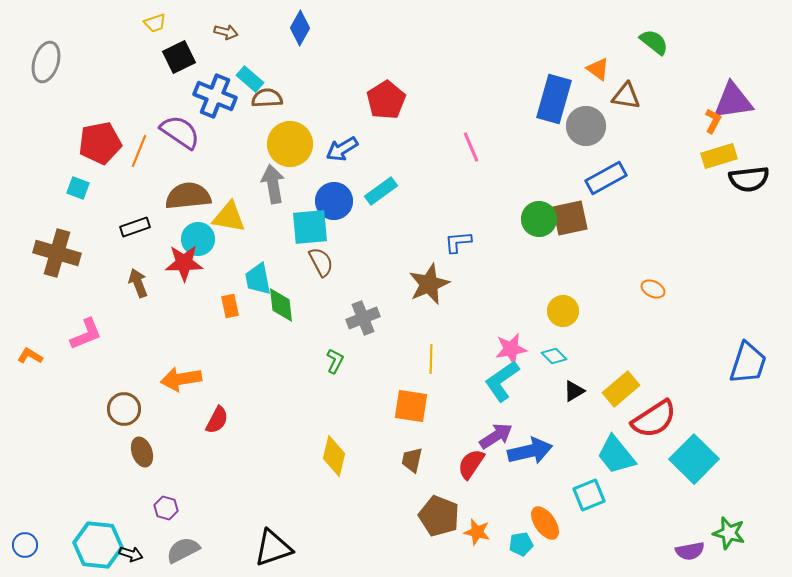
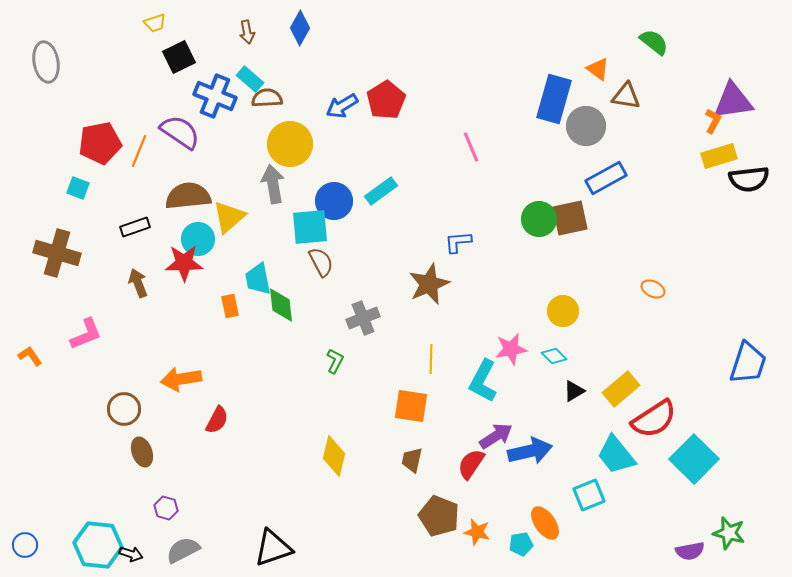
brown arrow at (226, 32): moved 21 px right; rotated 65 degrees clockwise
gray ellipse at (46, 62): rotated 27 degrees counterclockwise
blue arrow at (342, 149): moved 43 px up
yellow triangle at (229, 217): rotated 51 degrees counterclockwise
orange L-shape at (30, 356): rotated 25 degrees clockwise
cyan L-shape at (502, 381): moved 19 px left; rotated 27 degrees counterclockwise
